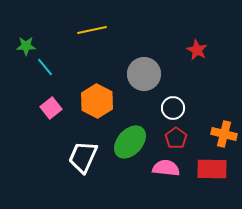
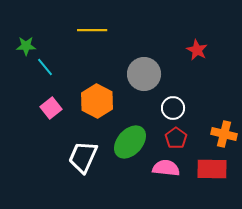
yellow line: rotated 12 degrees clockwise
